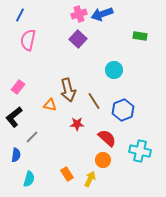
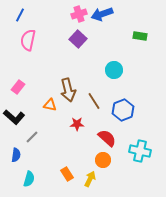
black L-shape: rotated 100 degrees counterclockwise
